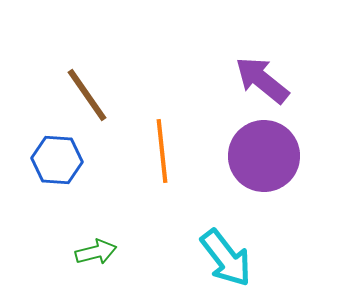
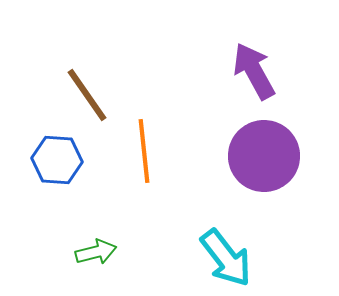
purple arrow: moved 8 px left, 9 px up; rotated 22 degrees clockwise
orange line: moved 18 px left
